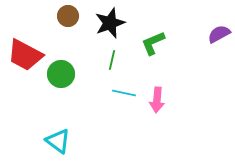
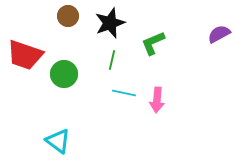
red trapezoid: rotated 9 degrees counterclockwise
green circle: moved 3 px right
